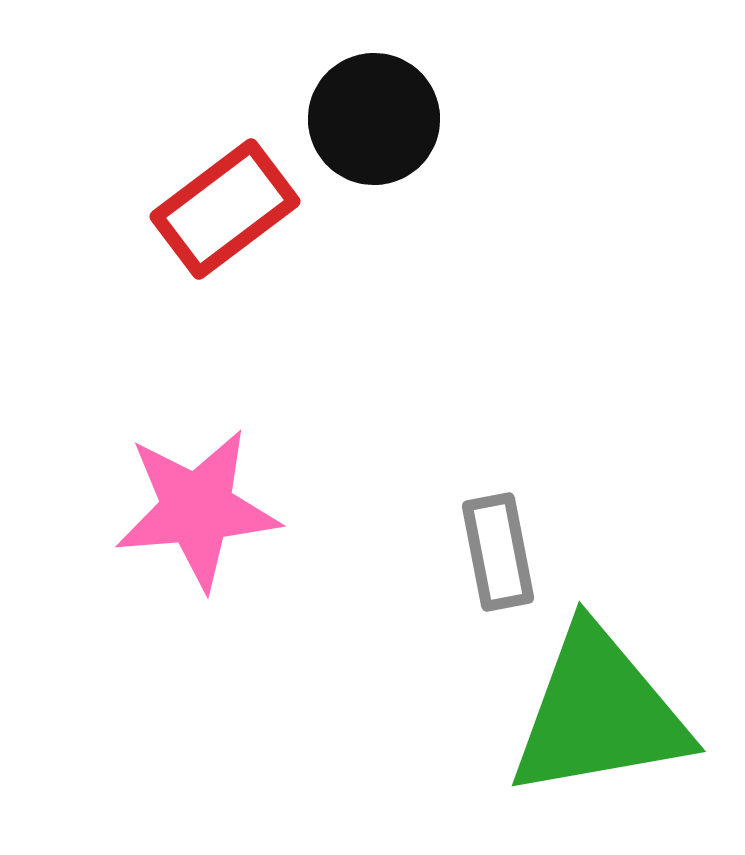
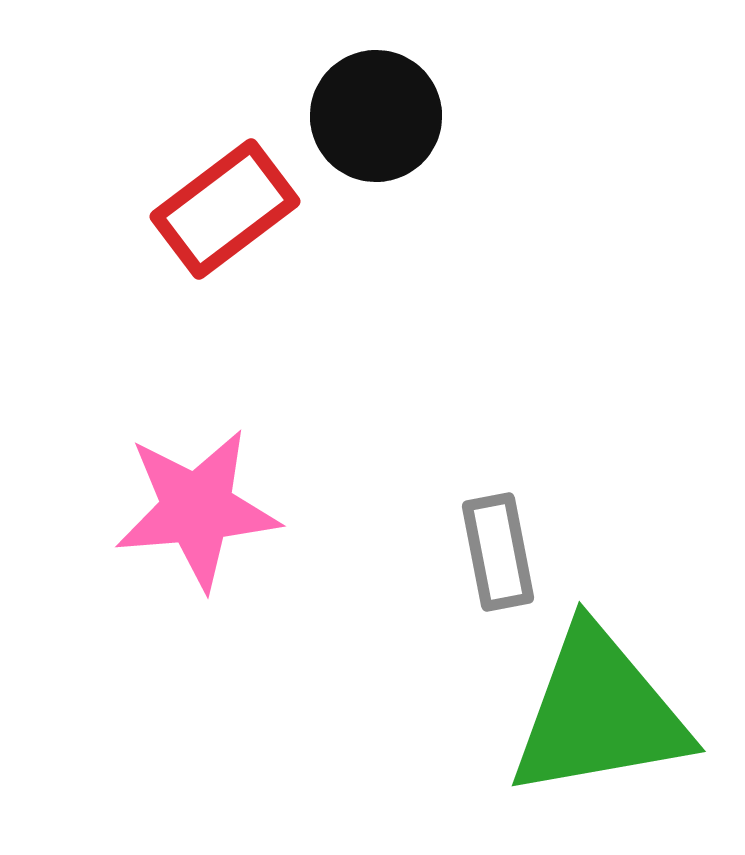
black circle: moved 2 px right, 3 px up
